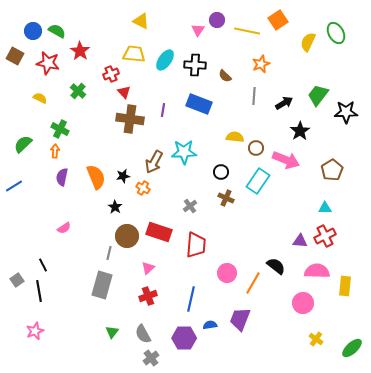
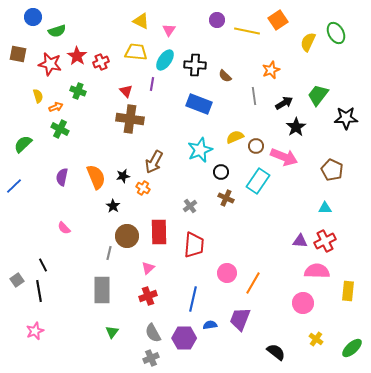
pink triangle at (198, 30): moved 29 px left
blue circle at (33, 31): moved 14 px up
green semicircle at (57, 31): rotated 132 degrees clockwise
red star at (80, 51): moved 3 px left, 5 px down
yellow trapezoid at (134, 54): moved 2 px right, 2 px up
brown square at (15, 56): moved 3 px right, 2 px up; rotated 18 degrees counterclockwise
red star at (48, 63): moved 2 px right, 1 px down
orange star at (261, 64): moved 10 px right, 6 px down
red cross at (111, 74): moved 10 px left, 12 px up
green cross at (78, 91): rotated 21 degrees counterclockwise
red triangle at (124, 92): moved 2 px right, 1 px up
gray line at (254, 96): rotated 12 degrees counterclockwise
yellow semicircle at (40, 98): moved 2 px left, 2 px up; rotated 48 degrees clockwise
purple line at (163, 110): moved 11 px left, 26 px up
black star at (346, 112): moved 6 px down
black star at (300, 131): moved 4 px left, 4 px up
yellow semicircle at (235, 137): rotated 30 degrees counterclockwise
brown circle at (256, 148): moved 2 px up
orange arrow at (55, 151): moved 1 px right, 44 px up; rotated 64 degrees clockwise
cyan star at (184, 152): moved 16 px right, 2 px up; rotated 20 degrees counterclockwise
pink arrow at (286, 160): moved 2 px left, 3 px up
brown pentagon at (332, 170): rotated 15 degrees counterclockwise
blue line at (14, 186): rotated 12 degrees counterclockwise
black star at (115, 207): moved 2 px left, 1 px up
pink semicircle at (64, 228): rotated 80 degrees clockwise
red rectangle at (159, 232): rotated 70 degrees clockwise
red cross at (325, 236): moved 5 px down
red trapezoid at (196, 245): moved 2 px left
black semicircle at (276, 266): moved 86 px down
gray rectangle at (102, 285): moved 5 px down; rotated 16 degrees counterclockwise
yellow rectangle at (345, 286): moved 3 px right, 5 px down
blue line at (191, 299): moved 2 px right
gray semicircle at (143, 334): moved 10 px right, 1 px up
gray cross at (151, 358): rotated 14 degrees clockwise
